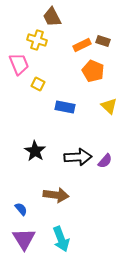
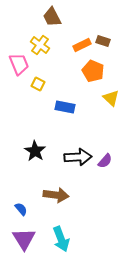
yellow cross: moved 3 px right, 5 px down; rotated 18 degrees clockwise
yellow triangle: moved 2 px right, 8 px up
